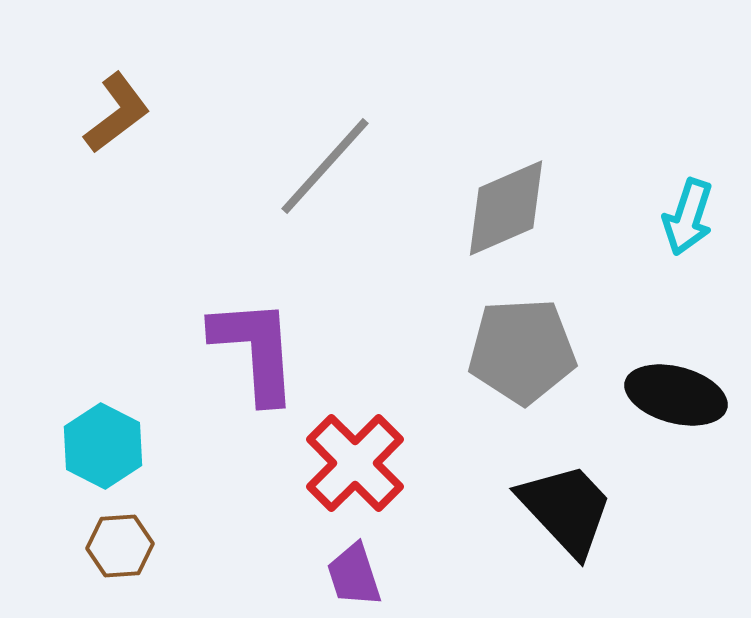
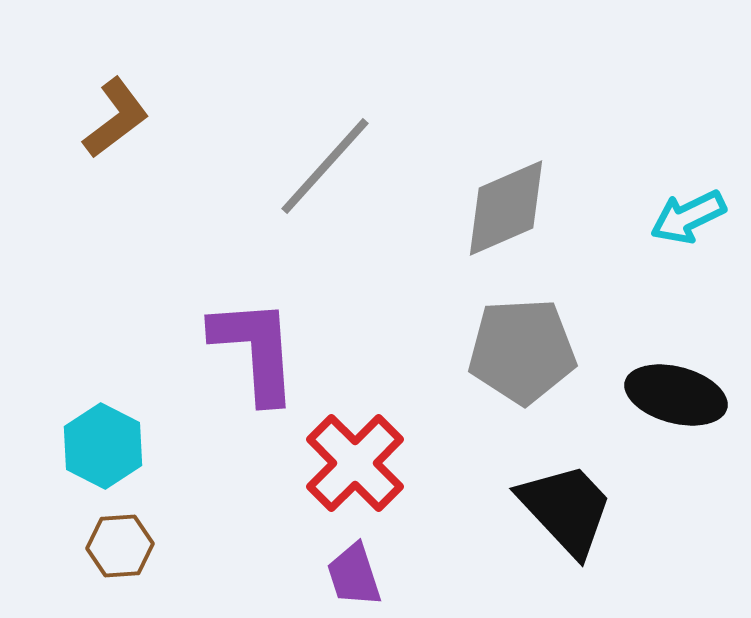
brown L-shape: moved 1 px left, 5 px down
cyan arrow: rotated 46 degrees clockwise
